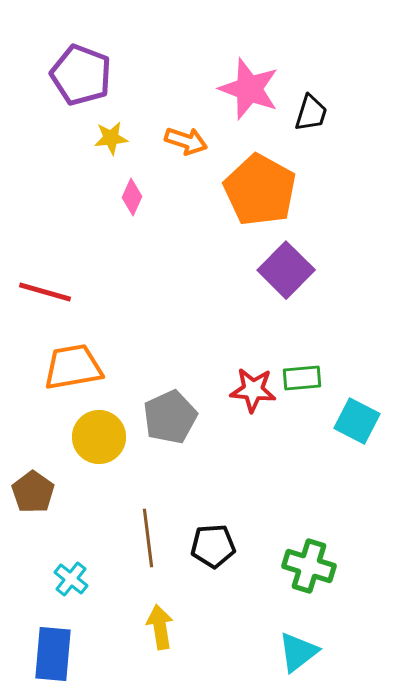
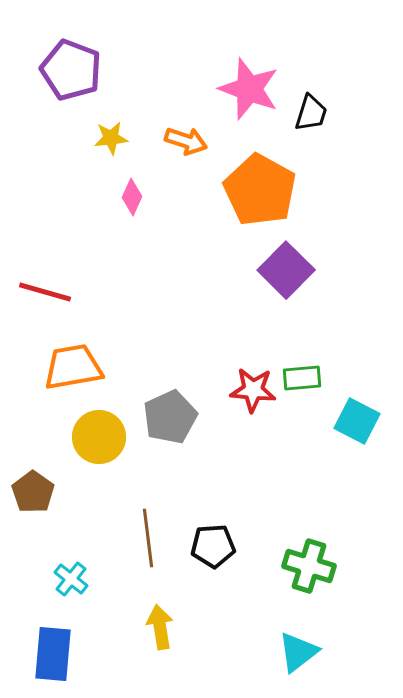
purple pentagon: moved 10 px left, 5 px up
